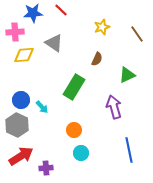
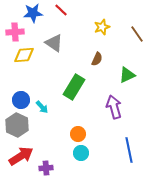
orange circle: moved 4 px right, 4 px down
